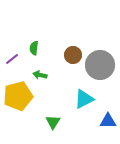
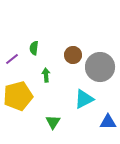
gray circle: moved 2 px down
green arrow: moved 6 px right; rotated 72 degrees clockwise
blue triangle: moved 1 px down
